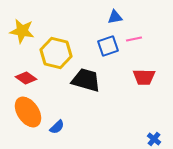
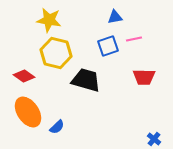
yellow star: moved 27 px right, 11 px up
red diamond: moved 2 px left, 2 px up
